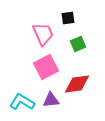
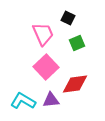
black square: rotated 32 degrees clockwise
green square: moved 1 px left, 1 px up
pink square: rotated 15 degrees counterclockwise
red diamond: moved 2 px left
cyan L-shape: moved 1 px right, 1 px up
